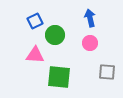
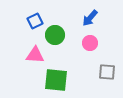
blue arrow: rotated 126 degrees counterclockwise
green square: moved 3 px left, 3 px down
